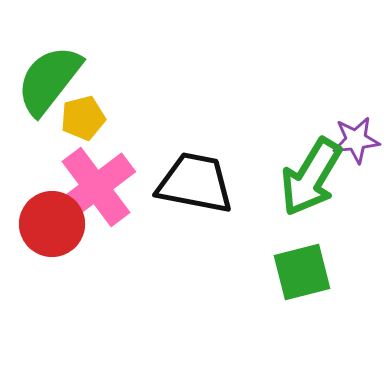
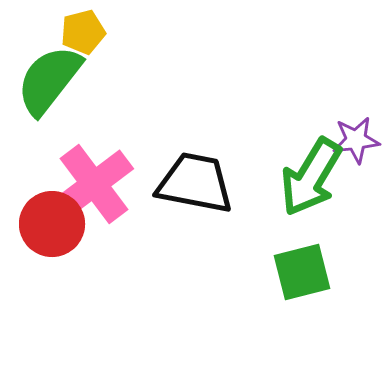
yellow pentagon: moved 86 px up
pink cross: moved 2 px left, 3 px up
